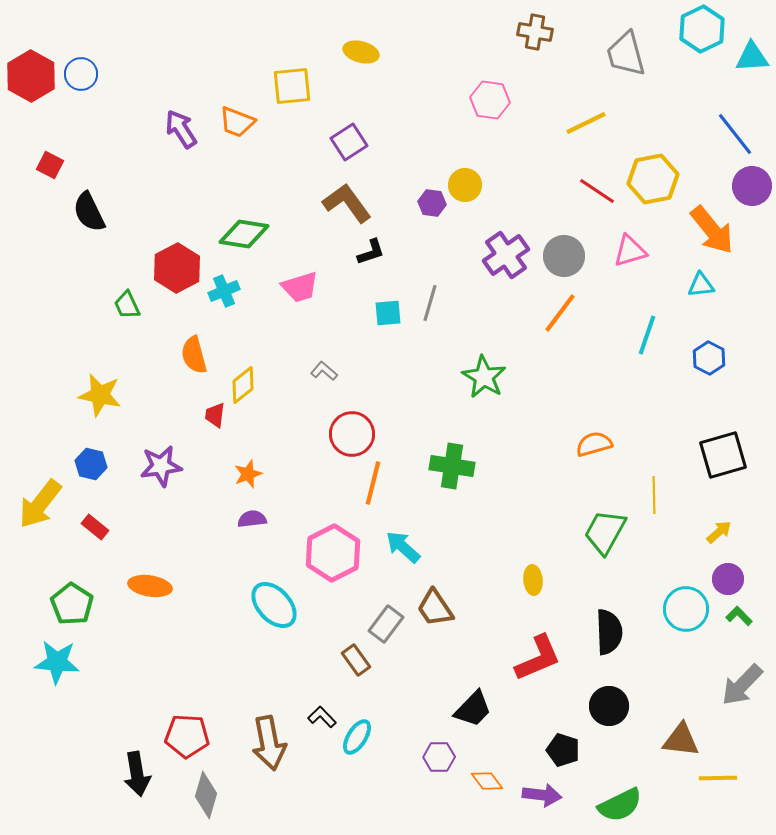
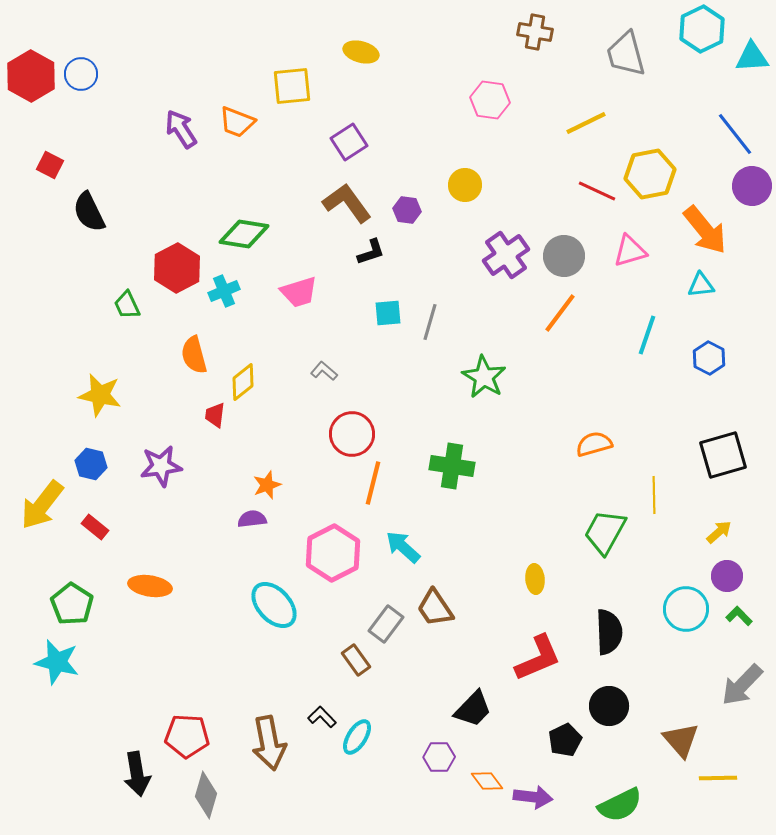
yellow hexagon at (653, 179): moved 3 px left, 5 px up
red line at (597, 191): rotated 9 degrees counterclockwise
purple hexagon at (432, 203): moved 25 px left, 7 px down
orange arrow at (712, 230): moved 7 px left
pink trapezoid at (300, 287): moved 1 px left, 5 px down
gray line at (430, 303): moved 19 px down
yellow diamond at (243, 385): moved 3 px up
orange star at (248, 474): moved 19 px right, 11 px down
yellow arrow at (40, 504): moved 2 px right, 1 px down
purple circle at (728, 579): moved 1 px left, 3 px up
yellow ellipse at (533, 580): moved 2 px right, 1 px up
cyan star at (57, 662): rotated 9 degrees clockwise
brown triangle at (681, 740): rotated 42 degrees clockwise
black pentagon at (563, 750): moved 2 px right, 10 px up; rotated 28 degrees clockwise
purple arrow at (542, 795): moved 9 px left, 2 px down
